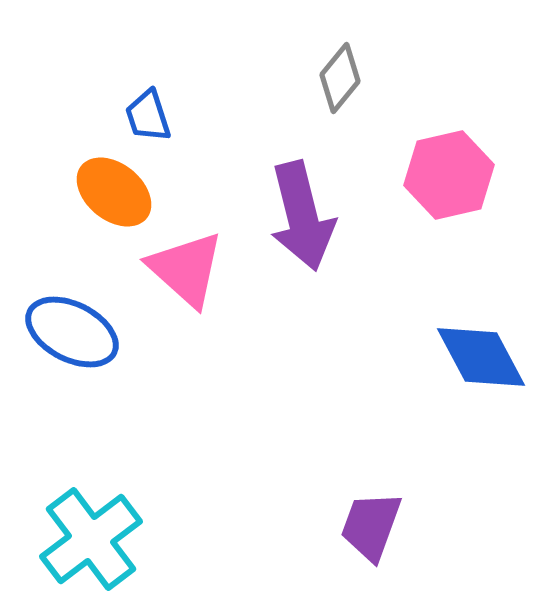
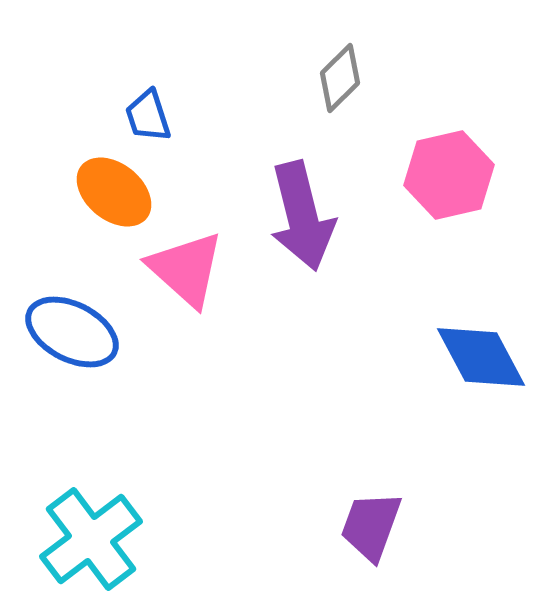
gray diamond: rotated 6 degrees clockwise
